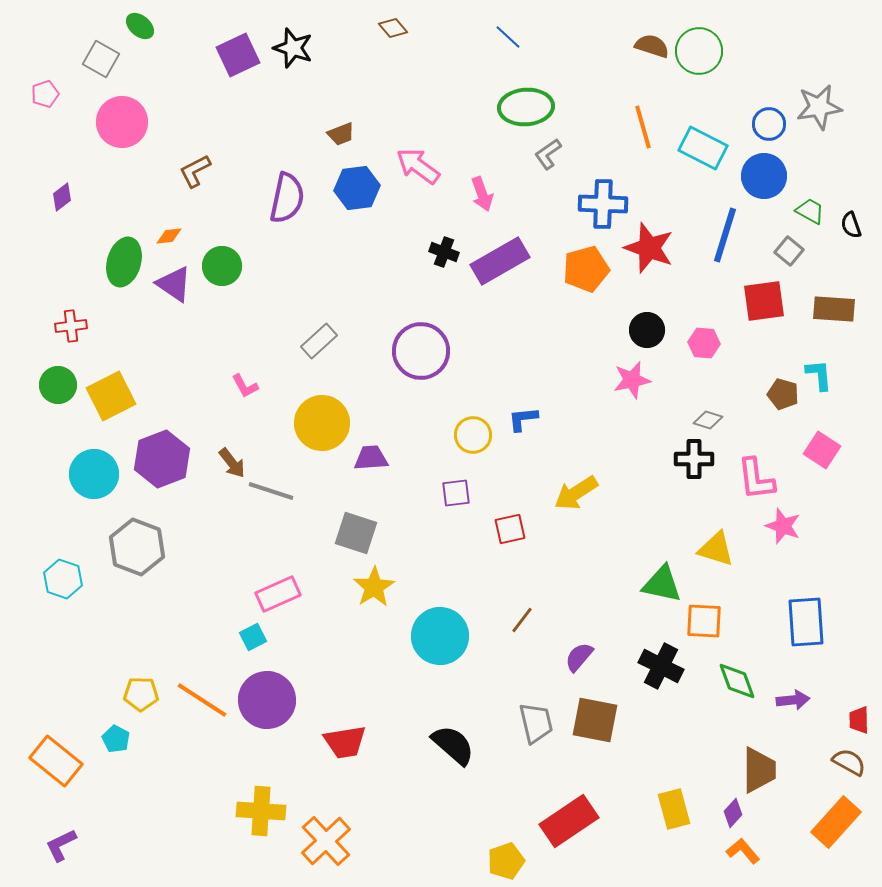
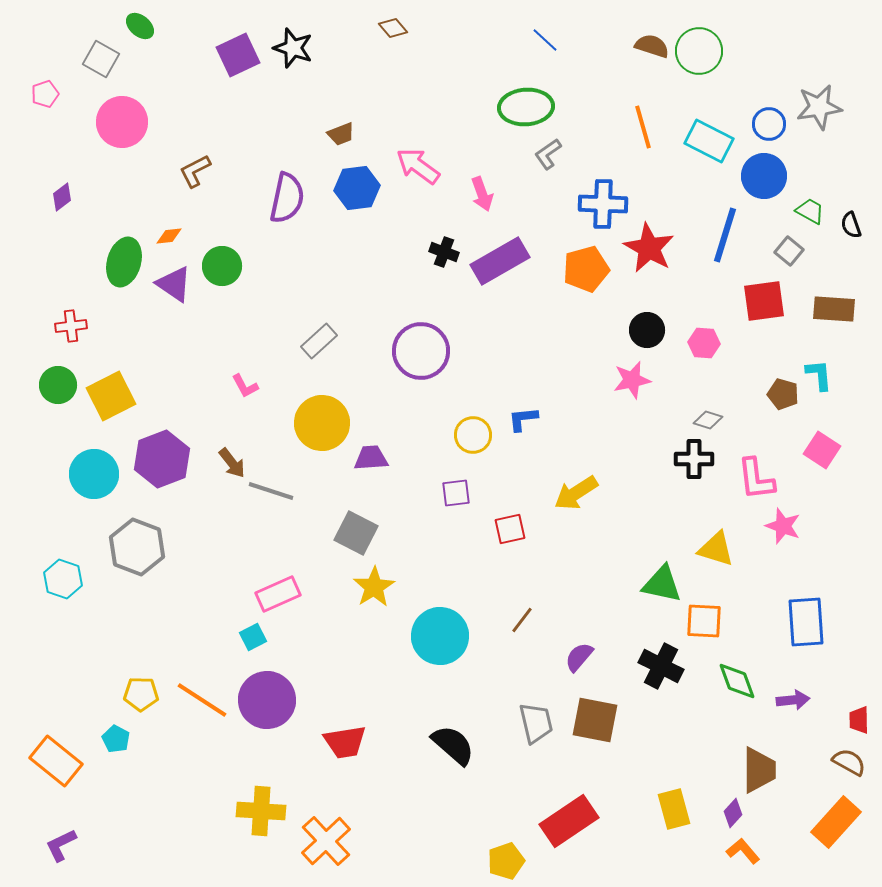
blue line at (508, 37): moved 37 px right, 3 px down
cyan rectangle at (703, 148): moved 6 px right, 7 px up
red star at (649, 248): rotated 9 degrees clockwise
gray square at (356, 533): rotated 9 degrees clockwise
